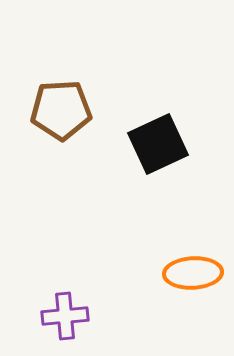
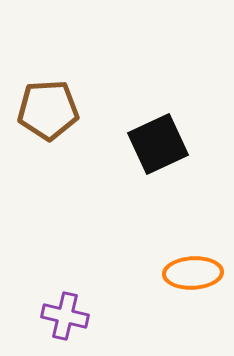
brown pentagon: moved 13 px left
purple cross: rotated 18 degrees clockwise
